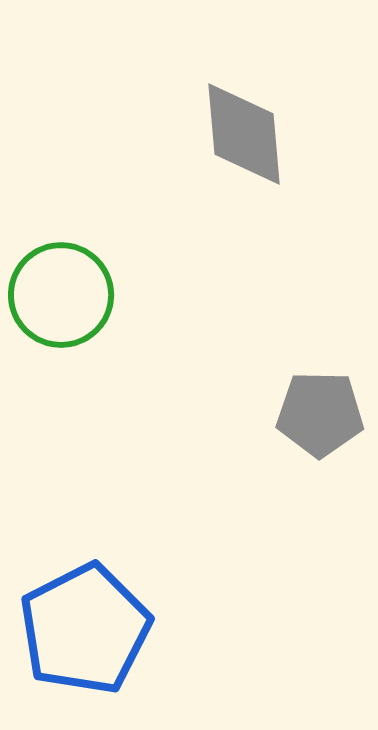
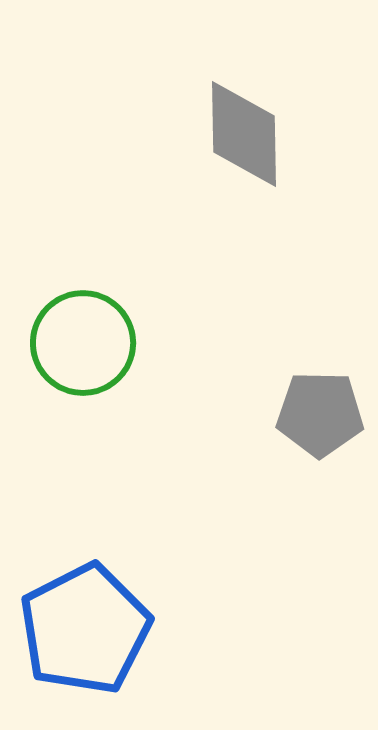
gray diamond: rotated 4 degrees clockwise
green circle: moved 22 px right, 48 px down
